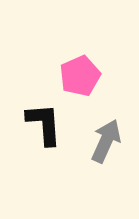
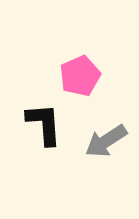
gray arrow: rotated 147 degrees counterclockwise
